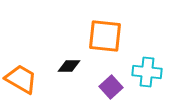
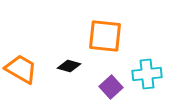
black diamond: rotated 15 degrees clockwise
cyan cross: moved 2 px down; rotated 12 degrees counterclockwise
orange trapezoid: moved 10 px up
